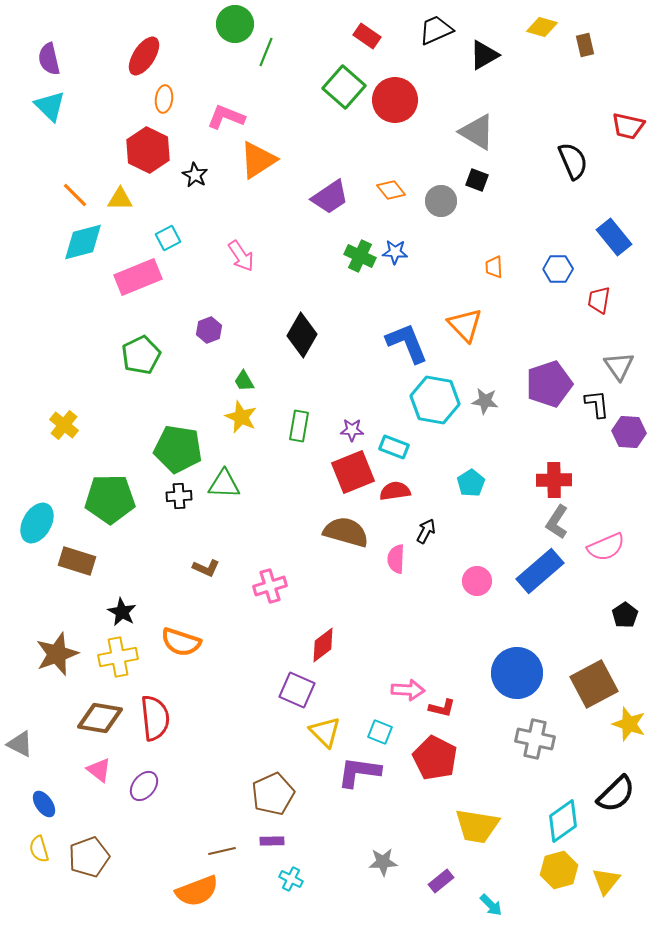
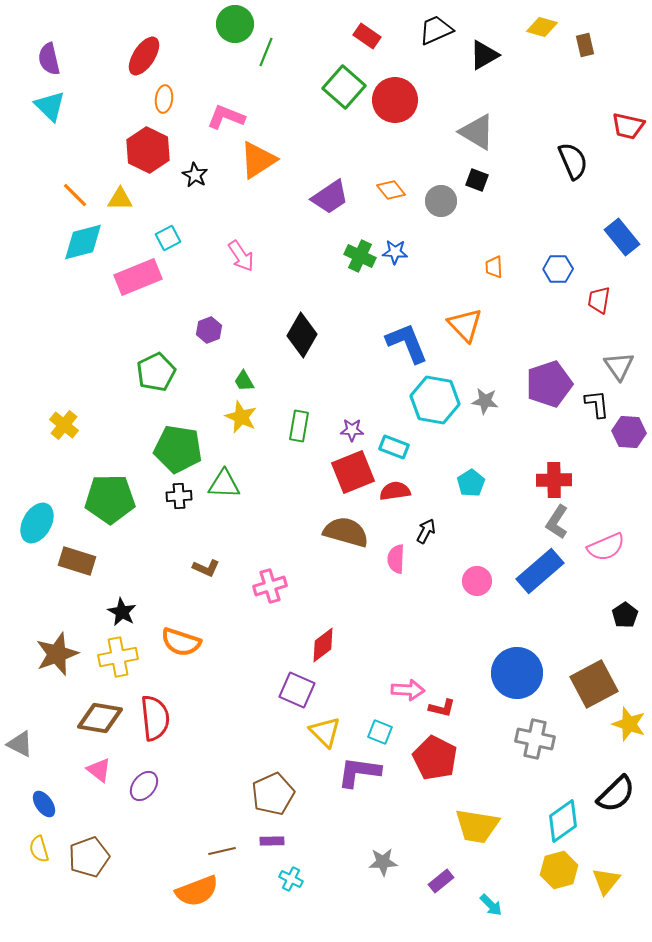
blue rectangle at (614, 237): moved 8 px right
green pentagon at (141, 355): moved 15 px right, 17 px down
